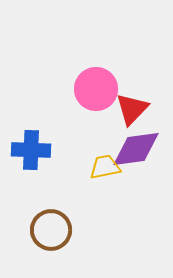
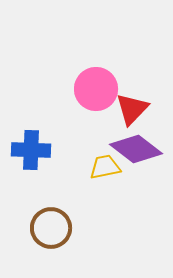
purple diamond: rotated 45 degrees clockwise
brown circle: moved 2 px up
